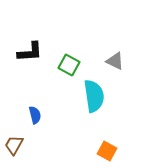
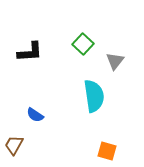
gray triangle: rotated 42 degrees clockwise
green square: moved 14 px right, 21 px up; rotated 15 degrees clockwise
blue semicircle: rotated 138 degrees clockwise
orange square: rotated 12 degrees counterclockwise
